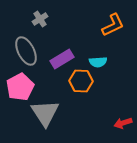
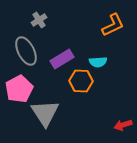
gray cross: moved 1 px left, 1 px down
pink pentagon: moved 1 px left, 2 px down
red arrow: moved 2 px down
